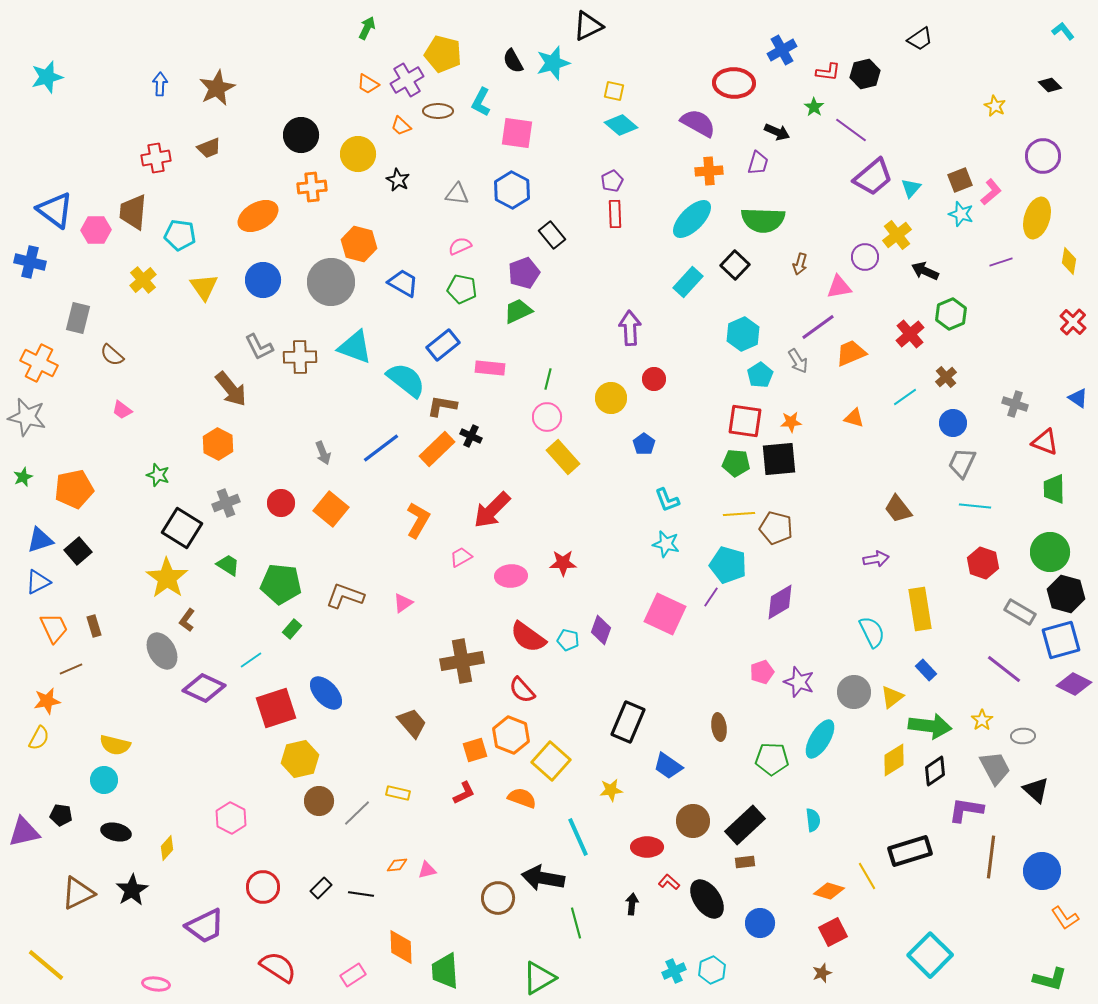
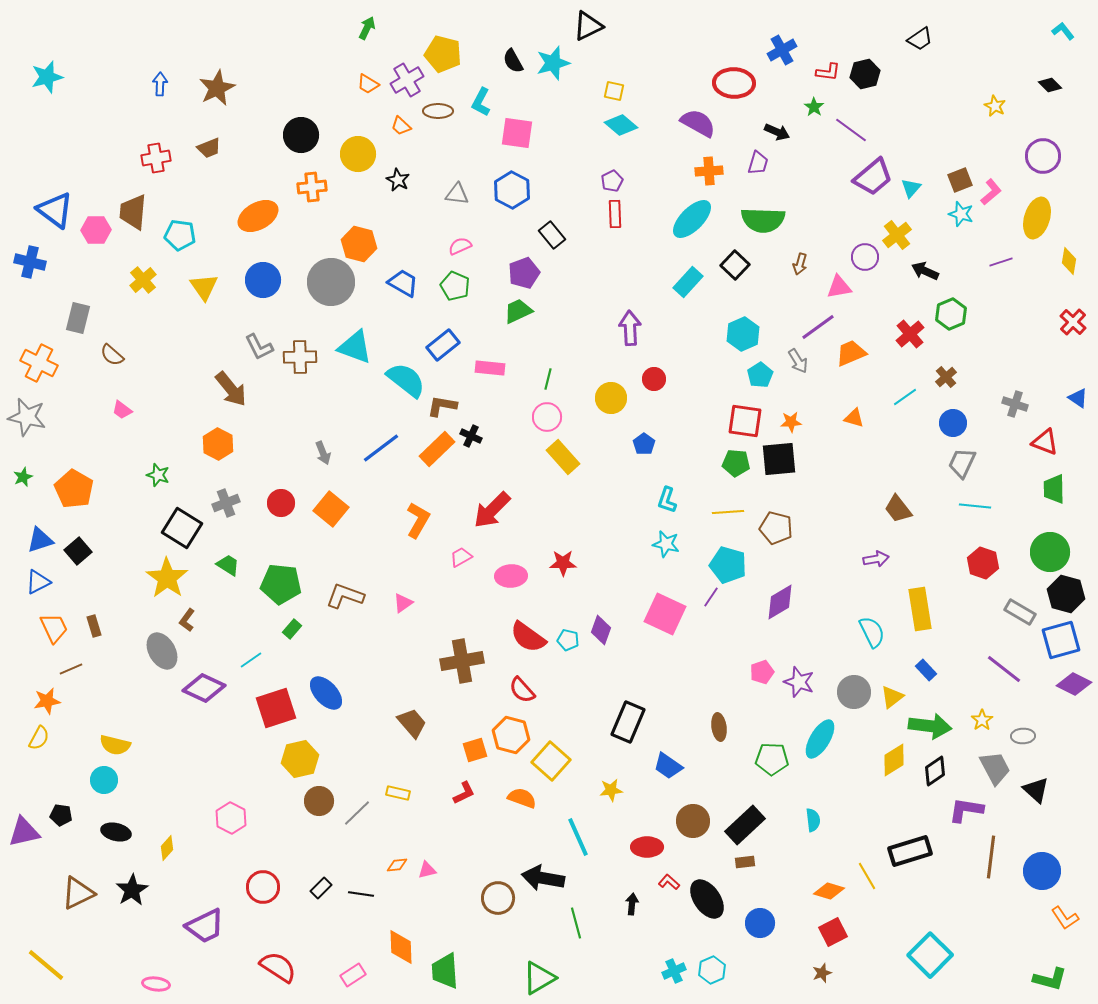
green pentagon at (462, 289): moved 7 px left, 3 px up; rotated 12 degrees clockwise
orange pentagon at (74, 489): rotated 30 degrees counterclockwise
cyan L-shape at (667, 500): rotated 40 degrees clockwise
yellow line at (739, 514): moved 11 px left, 2 px up
orange hexagon at (511, 735): rotated 6 degrees counterclockwise
